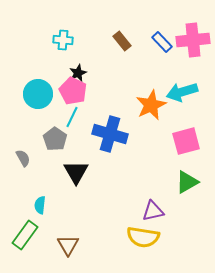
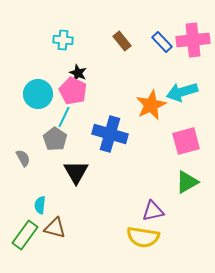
black star: rotated 24 degrees counterclockwise
cyan line: moved 8 px left
brown triangle: moved 13 px left, 17 px up; rotated 45 degrees counterclockwise
